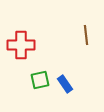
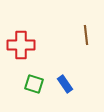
green square: moved 6 px left, 4 px down; rotated 30 degrees clockwise
